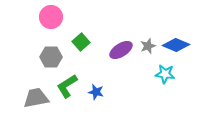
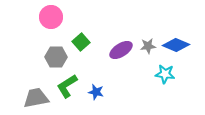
gray star: rotated 14 degrees clockwise
gray hexagon: moved 5 px right
